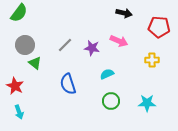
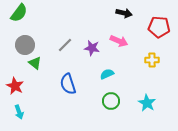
cyan star: rotated 30 degrees clockwise
